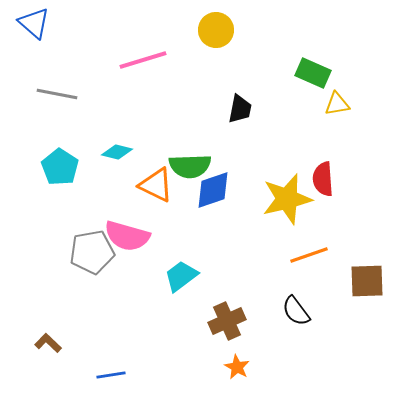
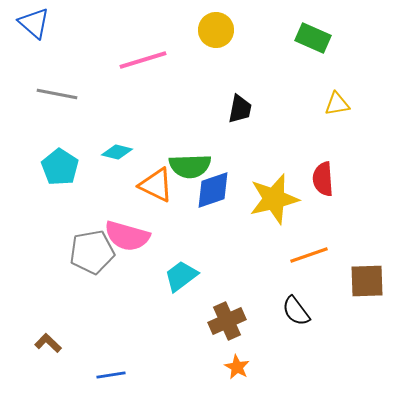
green rectangle: moved 35 px up
yellow star: moved 13 px left
